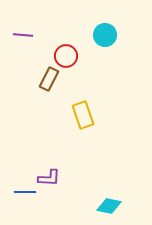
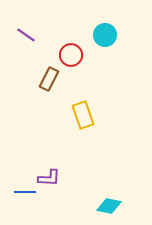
purple line: moved 3 px right; rotated 30 degrees clockwise
red circle: moved 5 px right, 1 px up
